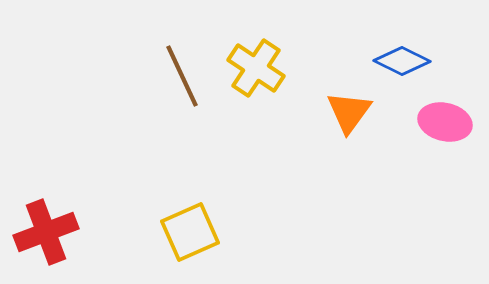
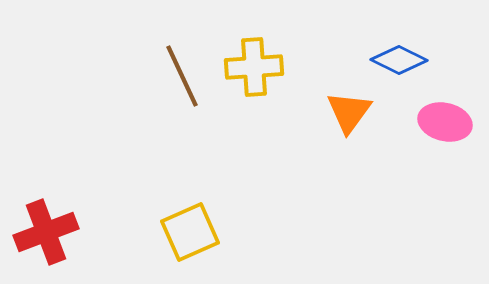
blue diamond: moved 3 px left, 1 px up
yellow cross: moved 2 px left, 1 px up; rotated 38 degrees counterclockwise
